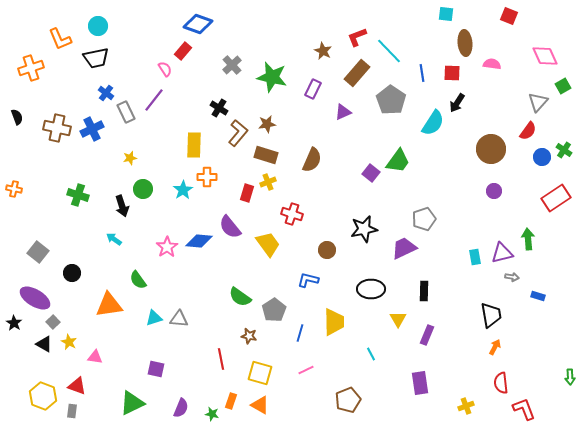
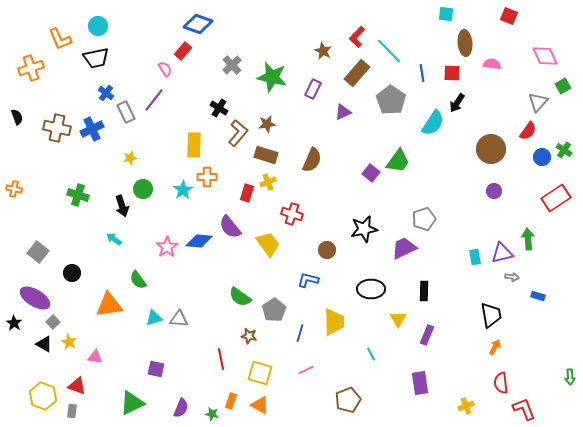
red L-shape at (357, 37): rotated 25 degrees counterclockwise
